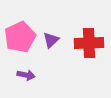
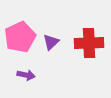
purple triangle: moved 2 px down
